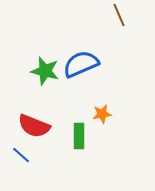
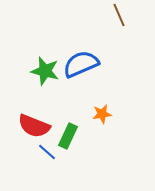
green rectangle: moved 11 px left; rotated 25 degrees clockwise
blue line: moved 26 px right, 3 px up
